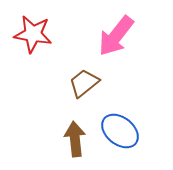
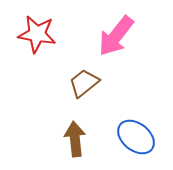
red star: moved 4 px right
blue ellipse: moved 16 px right, 6 px down
